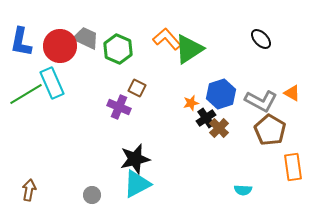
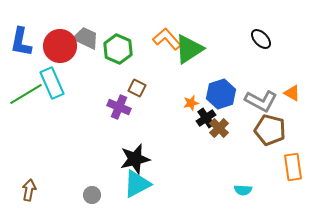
brown pentagon: rotated 16 degrees counterclockwise
